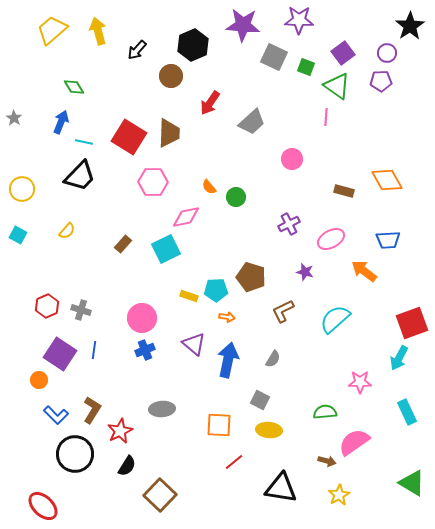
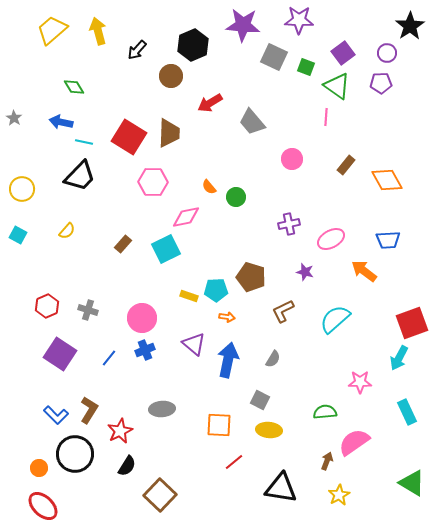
purple pentagon at (381, 81): moved 2 px down
red arrow at (210, 103): rotated 25 degrees clockwise
blue arrow at (61, 122): rotated 100 degrees counterclockwise
gray trapezoid at (252, 122): rotated 92 degrees clockwise
brown rectangle at (344, 191): moved 2 px right, 26 px up; rotated 66 degrees counterclockwise
purple cross at (289, 224): rotated 15 degrees clockwise
gray cross at (81, 310): moved 7 px right
blue line at (94, 350): moved 15 px right, 8 px down; rotated 30 degrees clockwise
orange circle at (39, 380): moved 88 px down
brown L-shape at (92, 410): moved 3 px left
brown arrow at (327, 461): rotated 84 degrees counterclockwise
